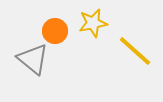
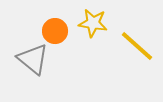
yellow star: rotated 20 degrees clockwise
yellow line: moved 2 px right, 5 px up
